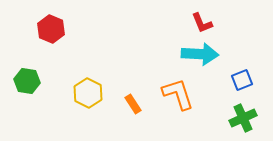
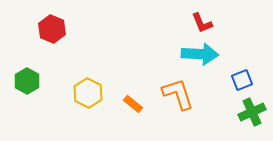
red hexagon: moved 1 px right
green hexagon: rotated 20 degrees clockwise
orange rectangle: rotated 18 degrees counterclockwise
green cross: moved 9 px right, 6 px up
